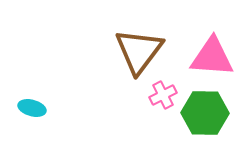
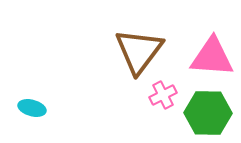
green hexagon: moved 3 px right
